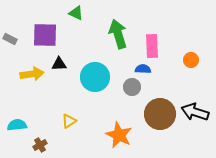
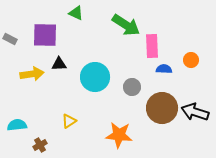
green arrow: moved 8 px right, 9 px up; rotated 140 degrees clockwise
blue semicircle: moved 21 px right
brown circle: moved 2 px right, 6 px up
orange star: rotated 20 degrees counterclockwise
